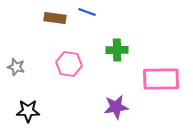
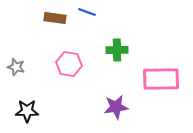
black star: moved 1 px left
